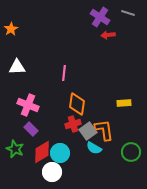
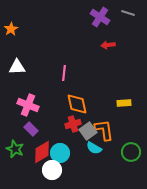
red arrow: moved 10 px down
orange diamond: rotated 20 degrees counterclockwise
white circle: moved 2 px up
